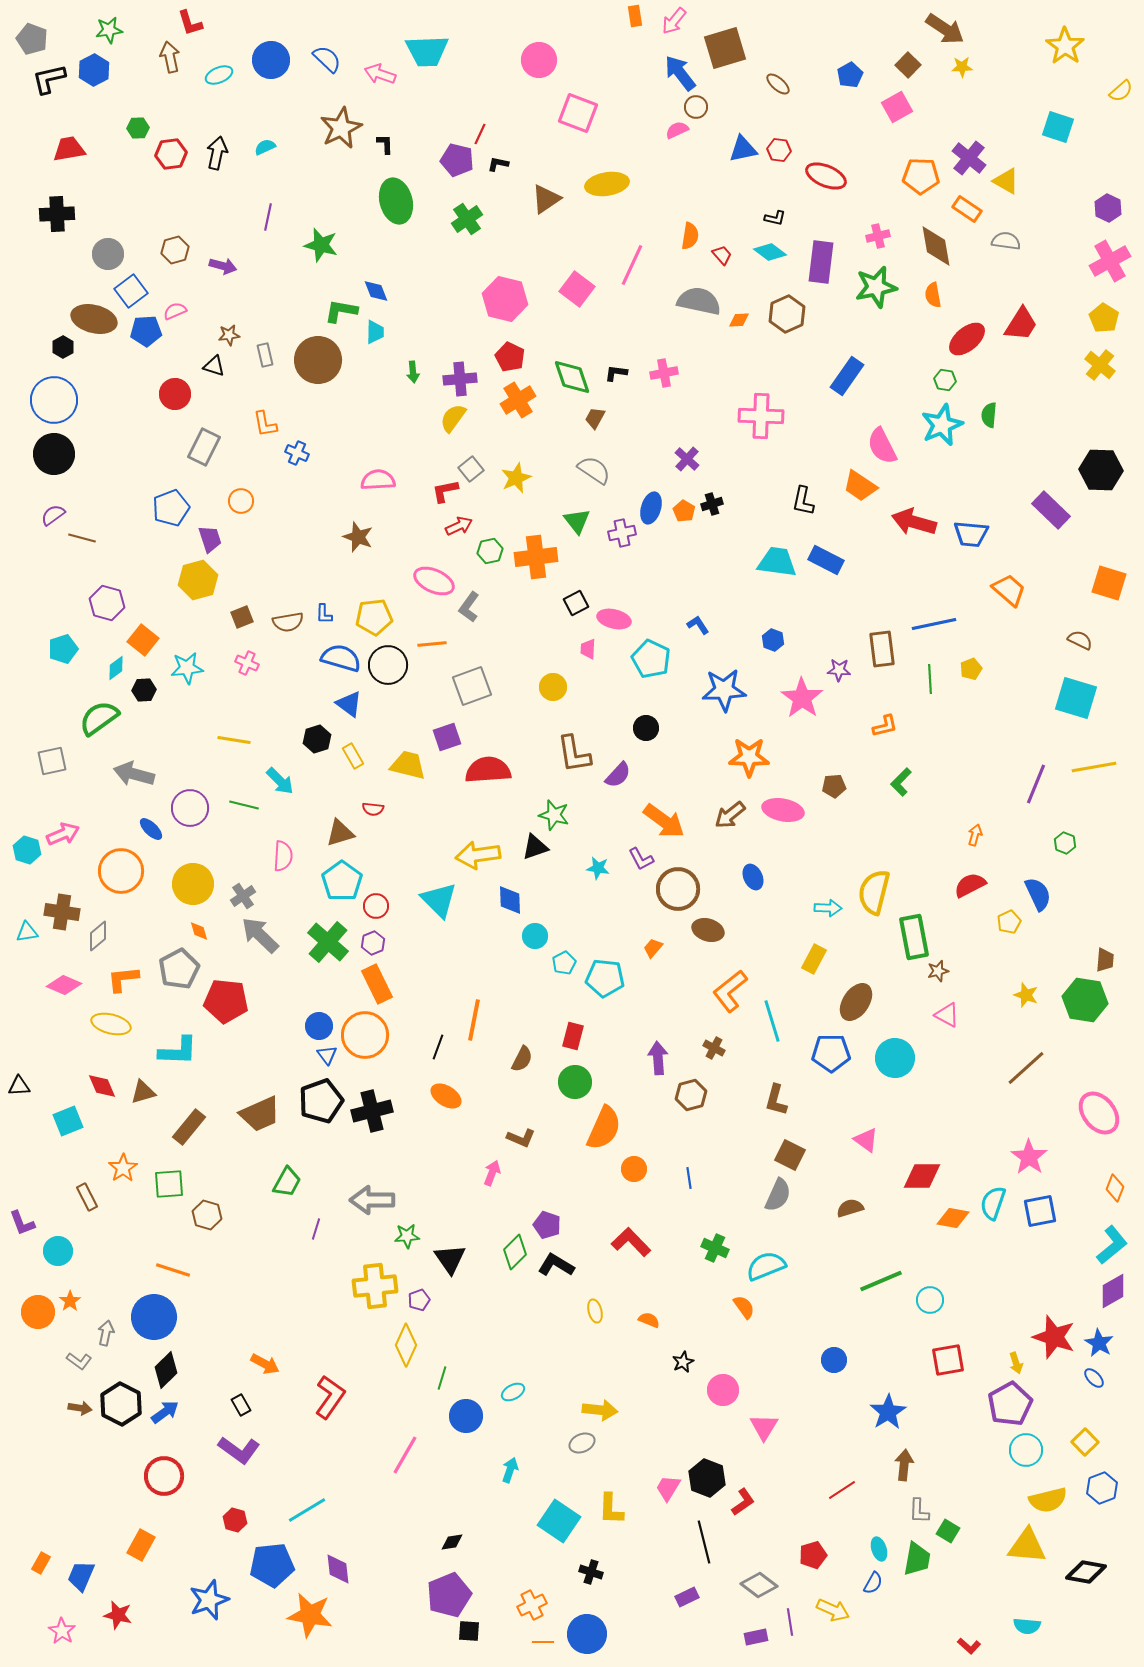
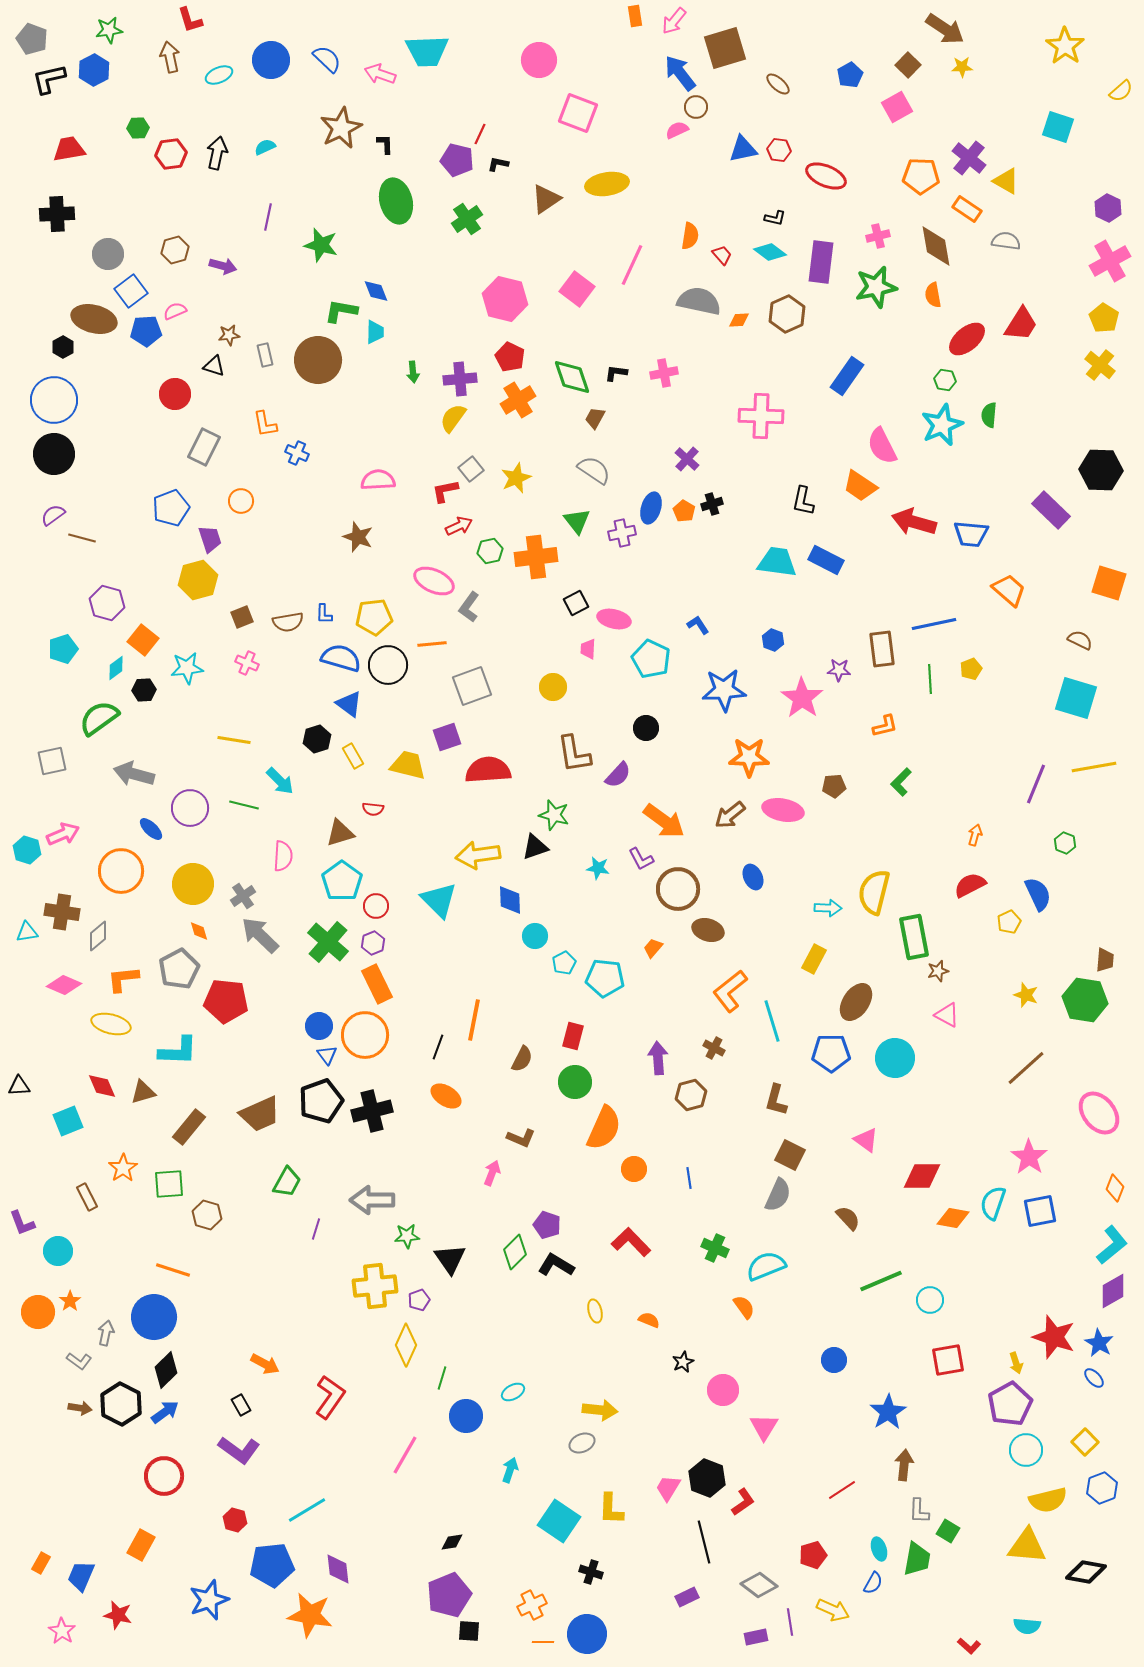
red L-shape at (190, 23): moved 3 px up
brown semicircle at (850, 1208): moved 2 px left, 10 px down; rotated 64 degrees clockwise
